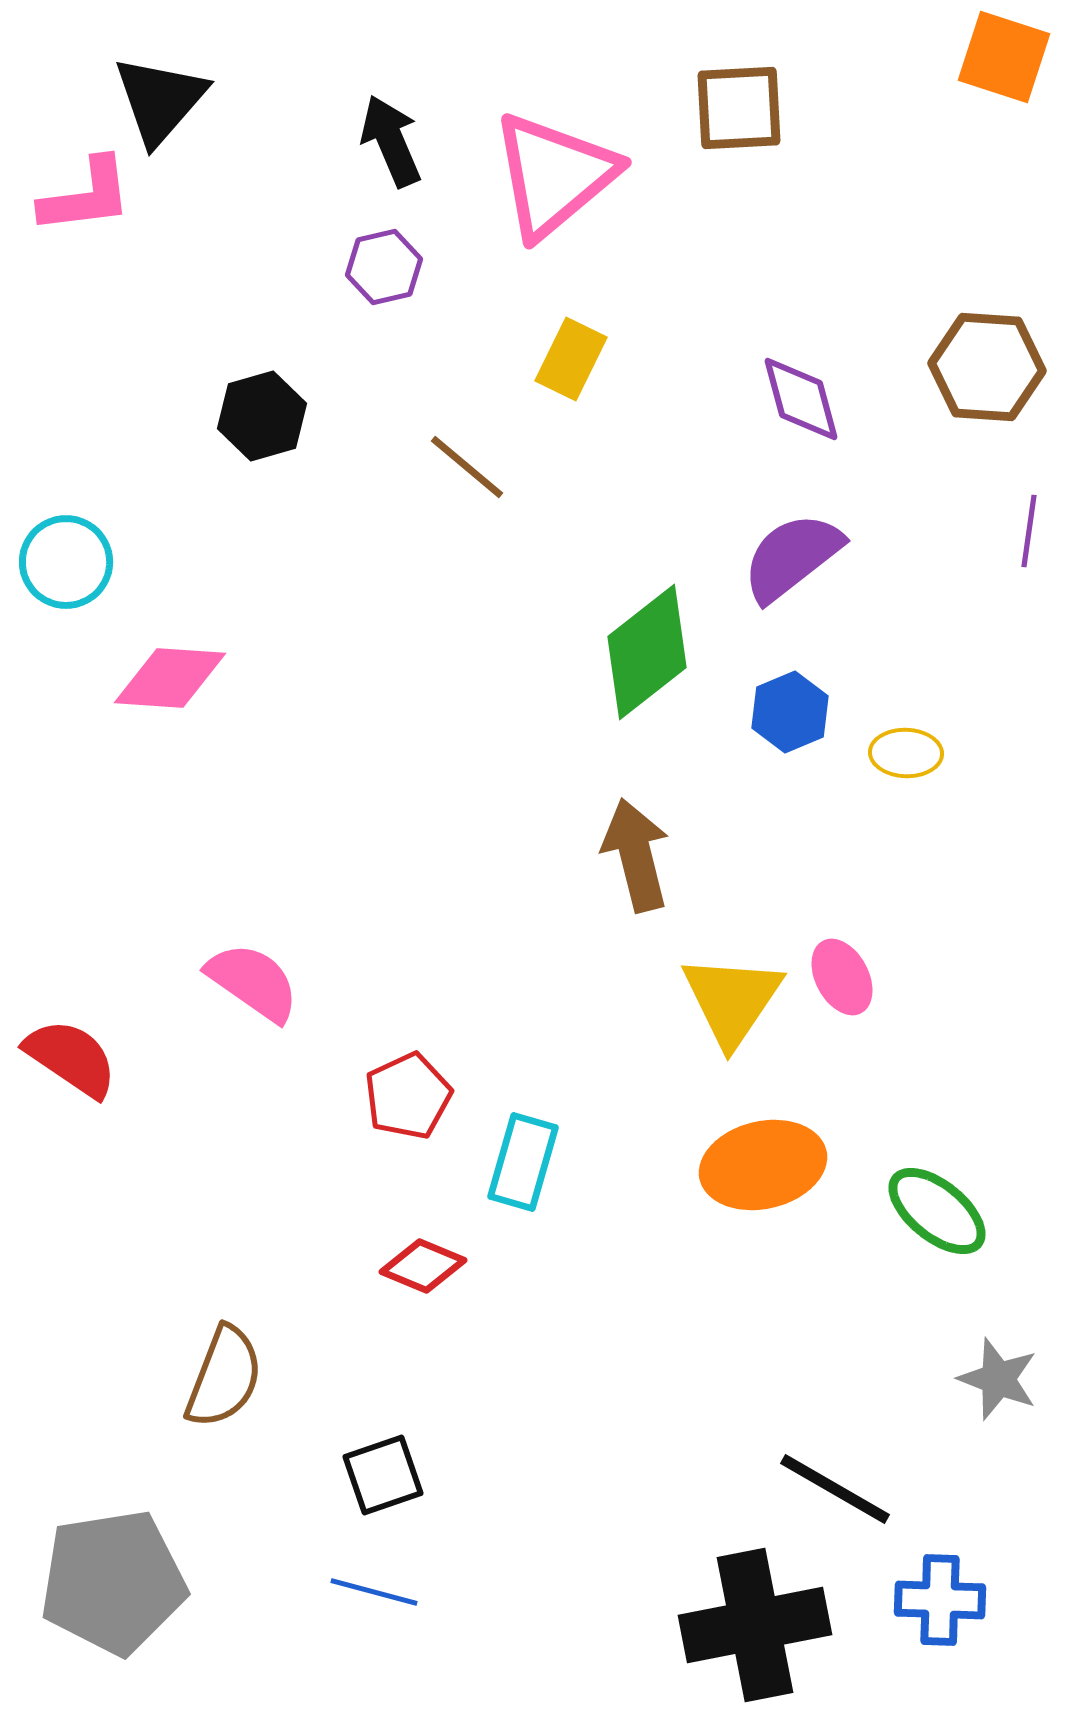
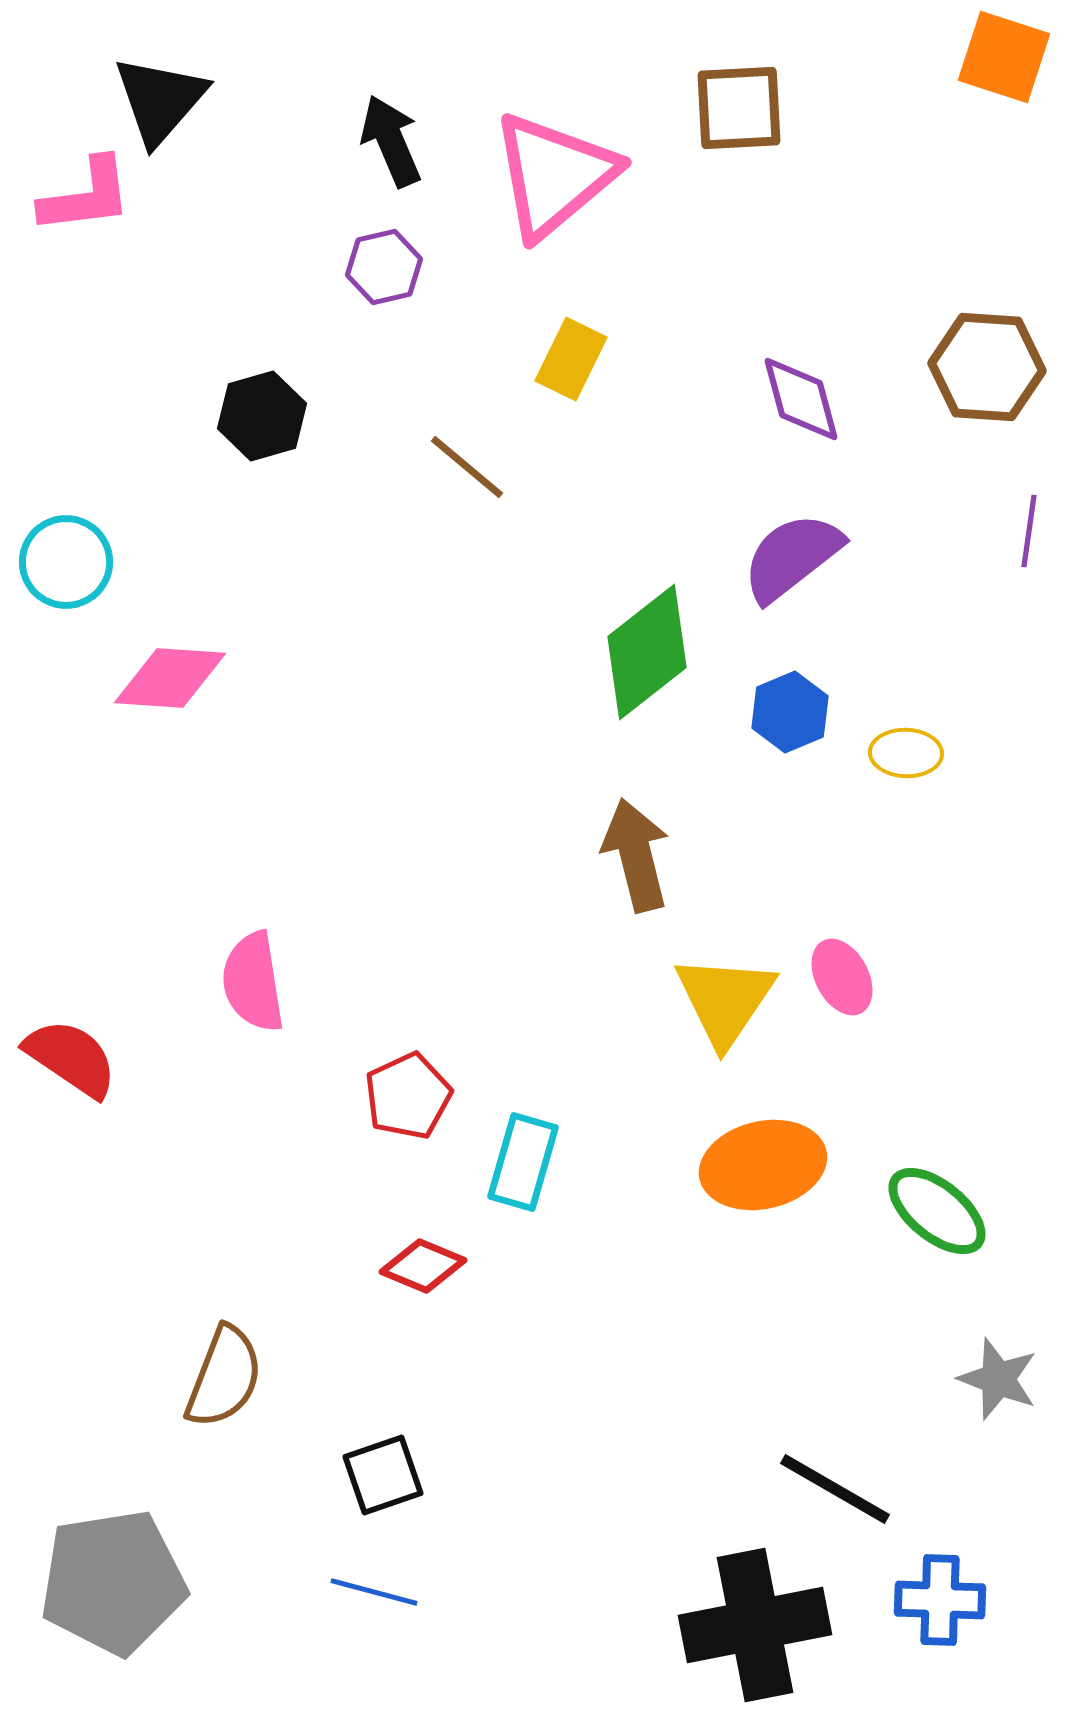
pink semicircle: rotated 134 degrees counterclockwise
yellow triangle: moved 7 px left
